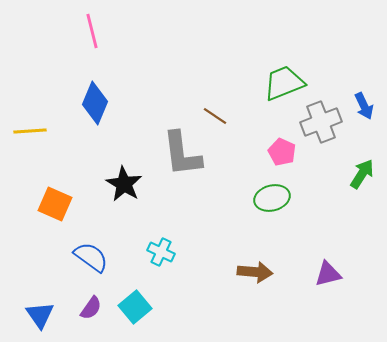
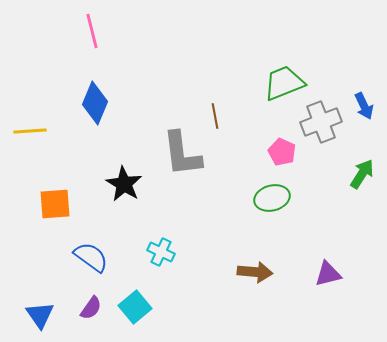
brown line: rotated 45 degrees clockwise
orange square: rotated 28 degrees counterclockwise
